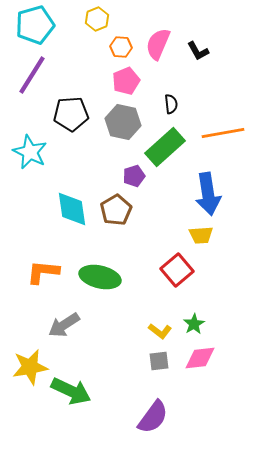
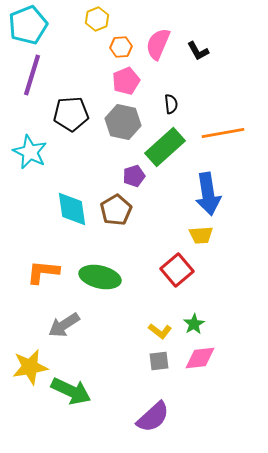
cyan pentagon: moved 7 px left; rotated 6 degrees counterclockwise
orange hexagon: rotated 10 degrees counterclockwise
purple line: rotated 15 degrees counterclockwise
purple semicircle: rotated 12 degrees clockwise
